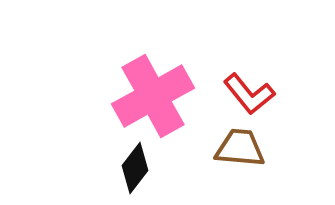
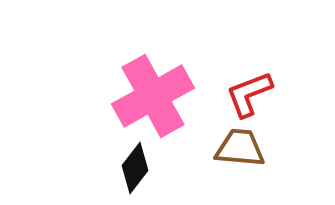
red L-shape: rotated 108 degrees clockwise
